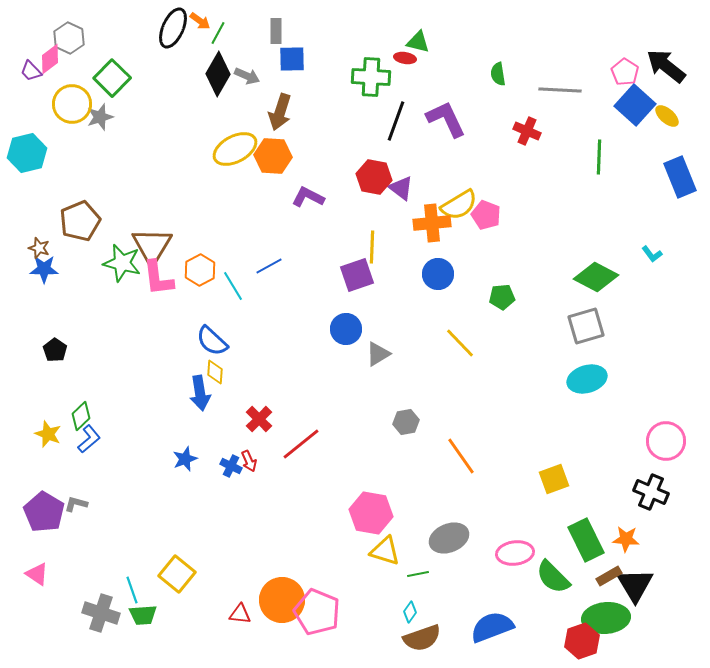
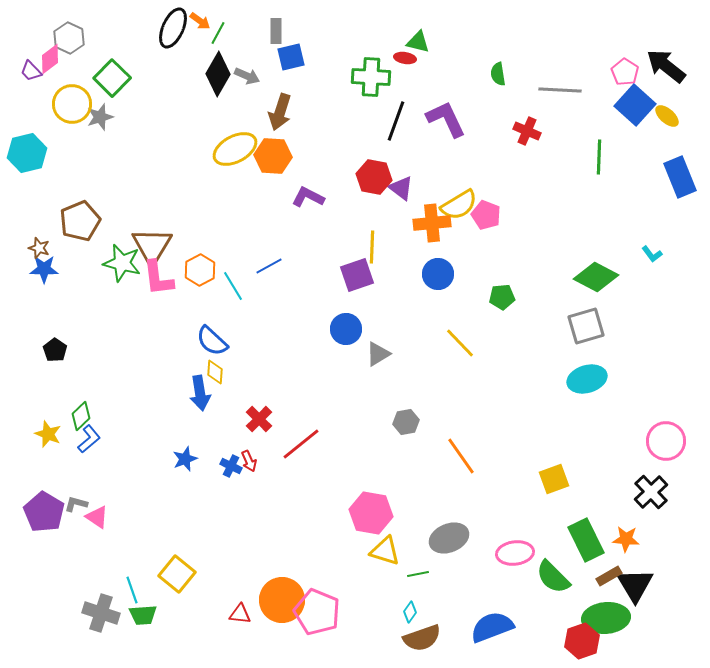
blue square at (292, 59): moved 1 px left, 2 px up; rotated 12 degrees counterclockwise
black cross at (651, 492): rotated 24 degrees clockwise
pink triangle at (37, 574): moved 60 px right, 57 px up
